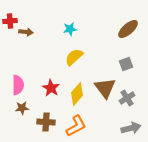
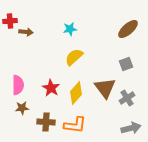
yellow diamond: moved 1 px left, 1 px up
orange L-shape: moved 1 px left, 1 px up; rotated 35 degrees clockwise
